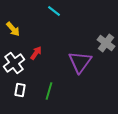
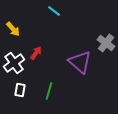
purple triangle: rotated 25 degrees counterclockwise
